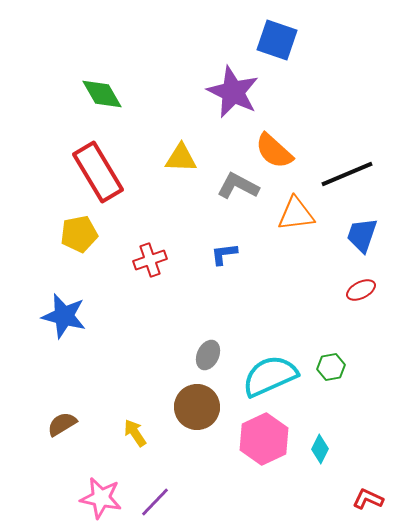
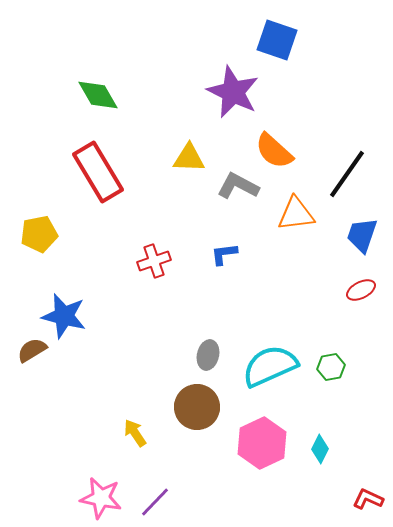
green diamond: moved 4 px left, 1 px down
yellow triangle: moved 8 px right
black line: rotated 32 degrees counterclockwise
yellow pentagon: moved 40 px left
red cross: moved 4 px right, 1 px down
gray ellipse: rotated 12 degrees counterclockwise
cyan semicircle: moved 10 px up
brown semicircle: moved 30 px left, 74 px up
pink hexagon: moved 2 px left, 4 px down
